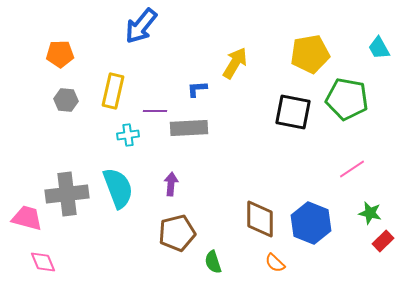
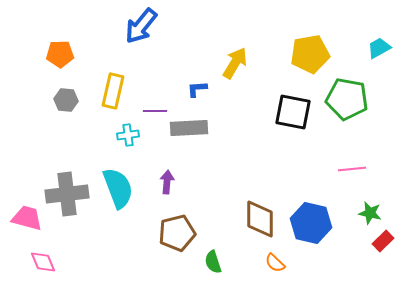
cyan trapezoid: rotated 90 degrees clockwise
pink line: rotated 28 degrees clockwise
purple arrow: moved 4 px left, 2 px up
blue hexagon: rotated 9 degrees counterclockwise
